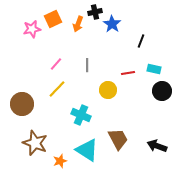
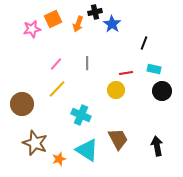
black line: moved 3 px right, 2 px down
gray line: moved 2 px up
red line: moved 2 px left
yellow circle: moved 8 px right
black arrow: rotated 60 degrees clockwise
orange star: moved 1 px left, 2 px up
